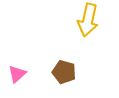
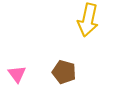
pink triangle: rotated 24 degrees counterclockwise
